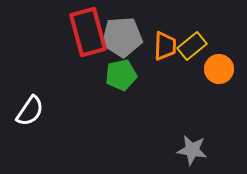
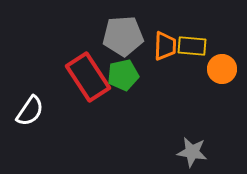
red rectangle: moved 45 px down; rotated 18 degrees counterclockwise
gray pentagon: moved 1 px right, 1 px up
yellow rectangle: rotated 44 degrees clockwise
orange circle: moved 3 px right
green pentagon: moved 2 px right
gray star: moved 2 px down
